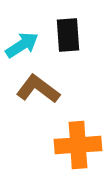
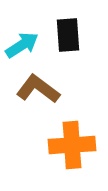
orange cross: moved 6 px left
